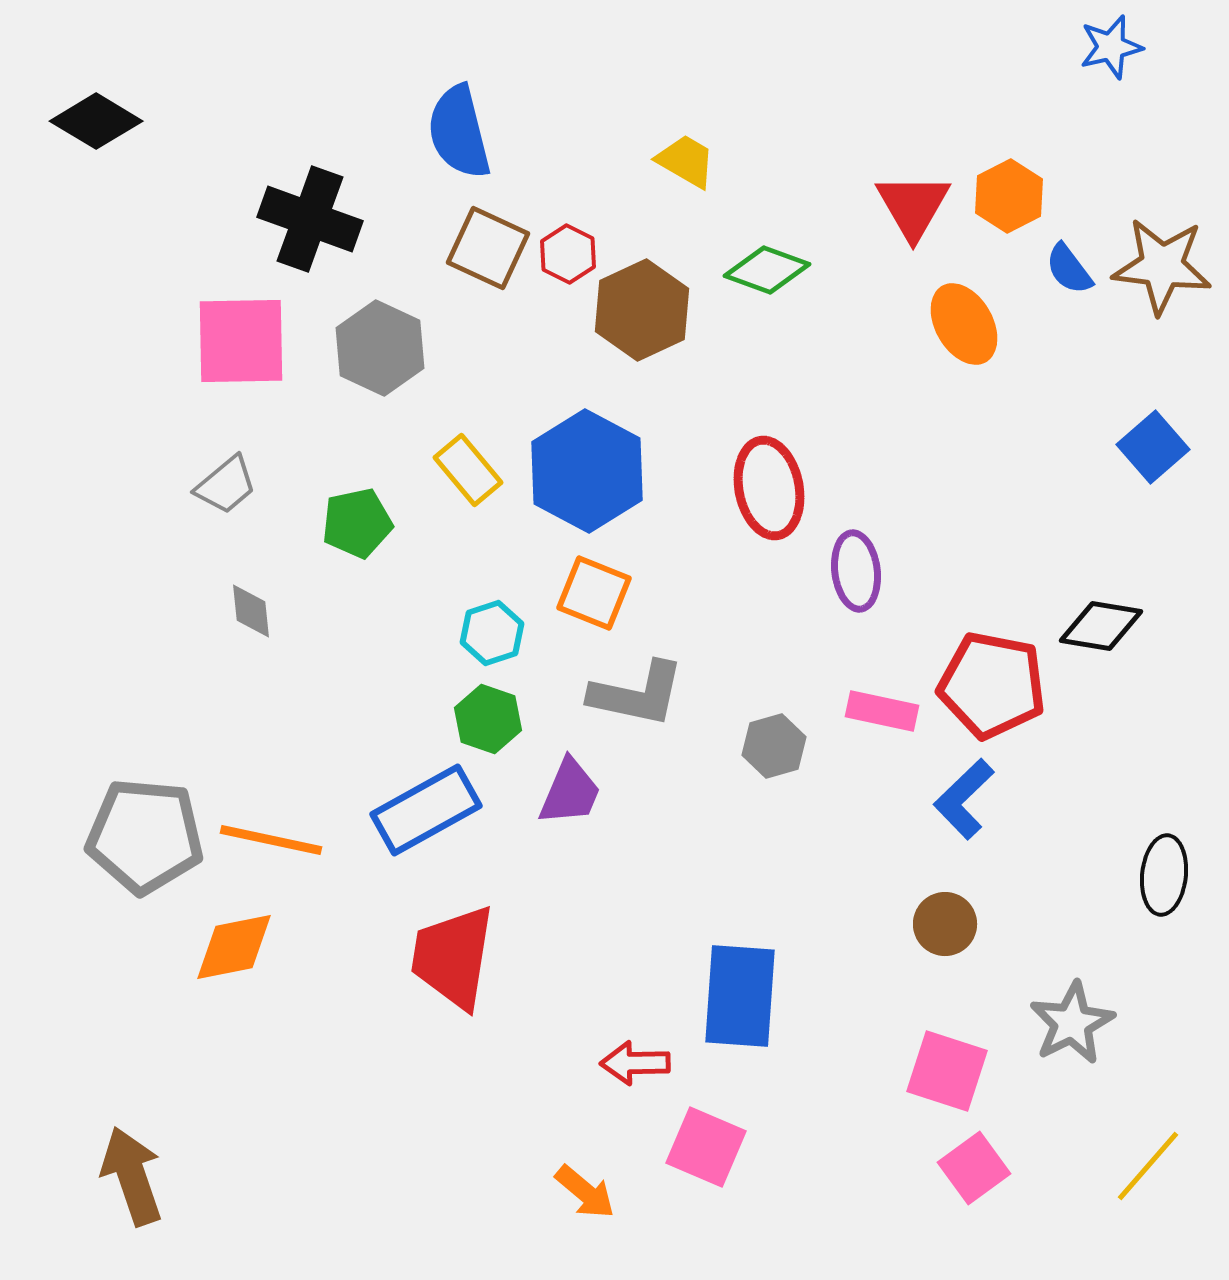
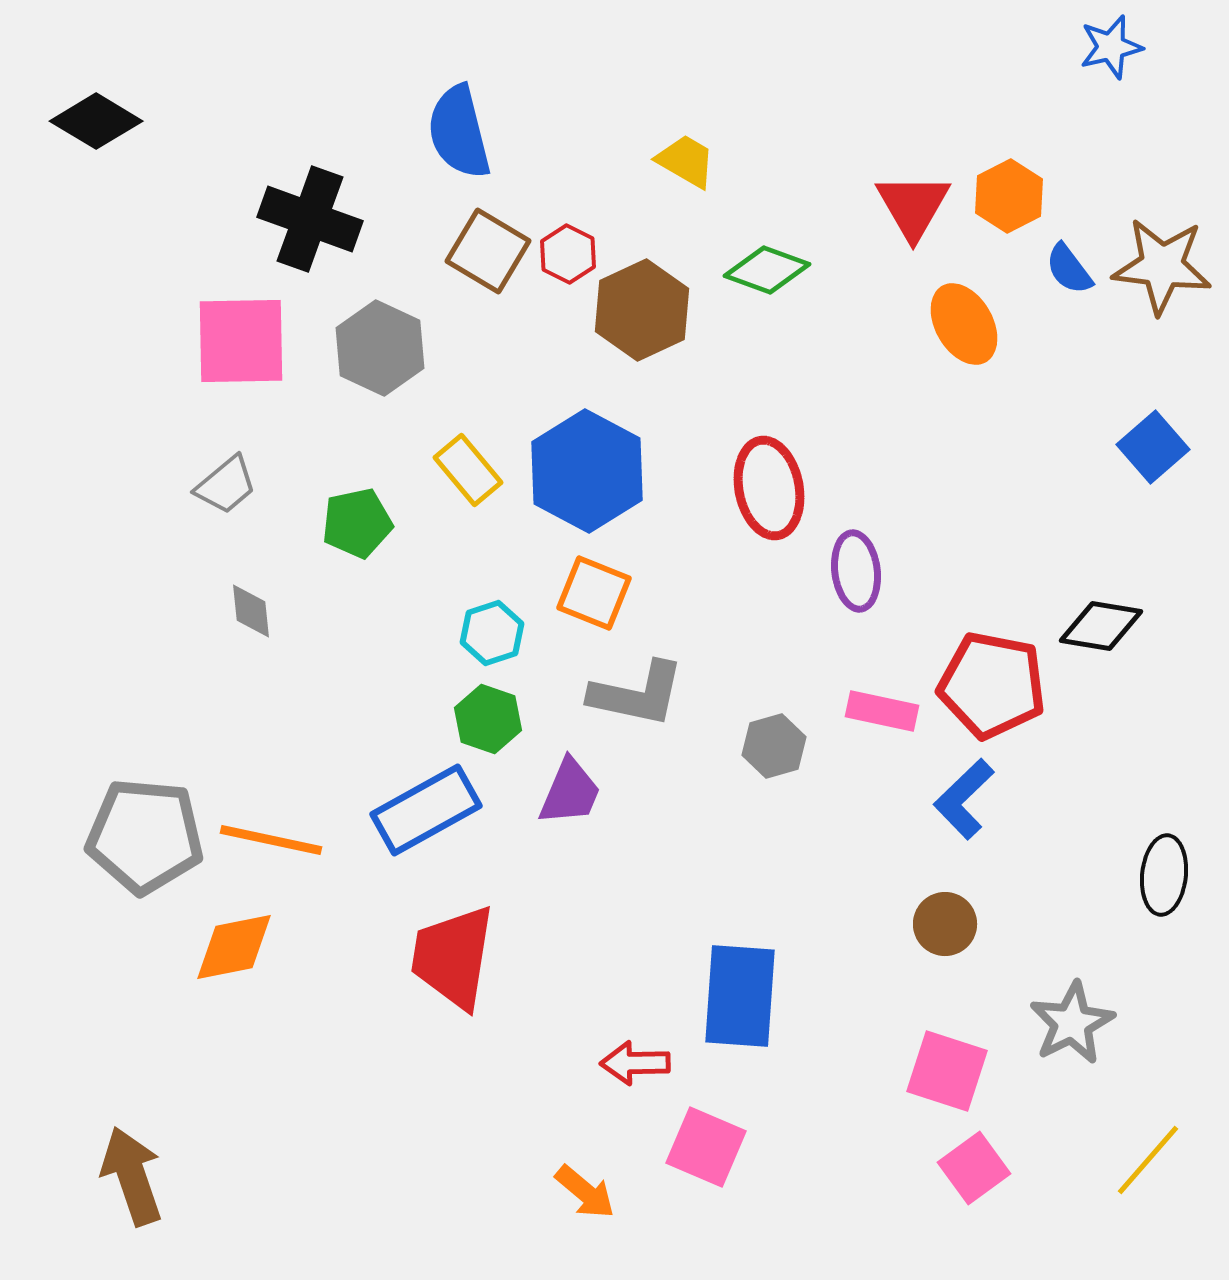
brown square at (488, 248): moved 3 px down; rotated 6 degrees clockwise
yellow line at (1148, 1166): moved 6 px up
